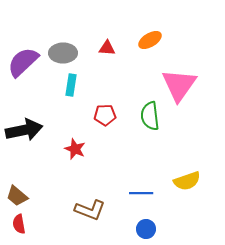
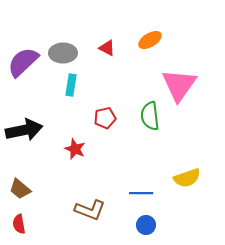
red triangle: rotated 24 degrees clockwise
red pentagon: moved 3 px down; rotated 10 degrees counterclockwise
yellow semicircle: moved 3 px up
brown trapezoid: moved 3 px right, 7 px up
blue circle: moved 4 px up
